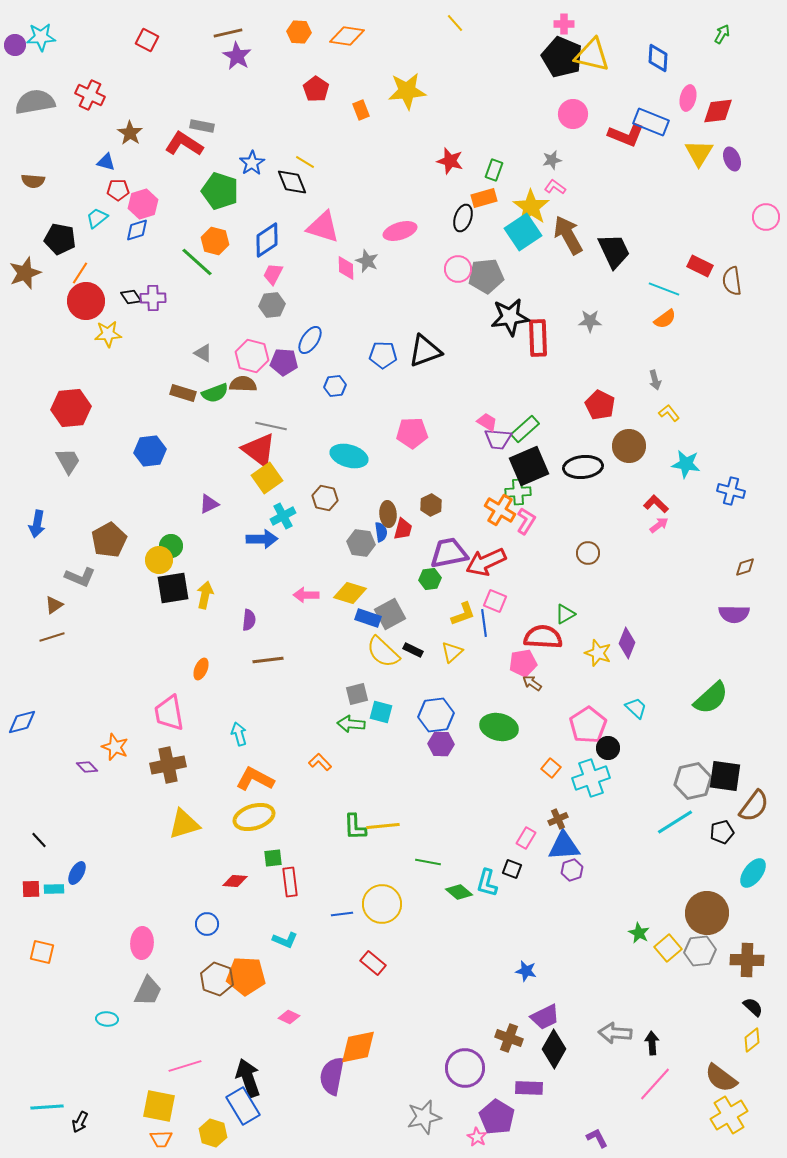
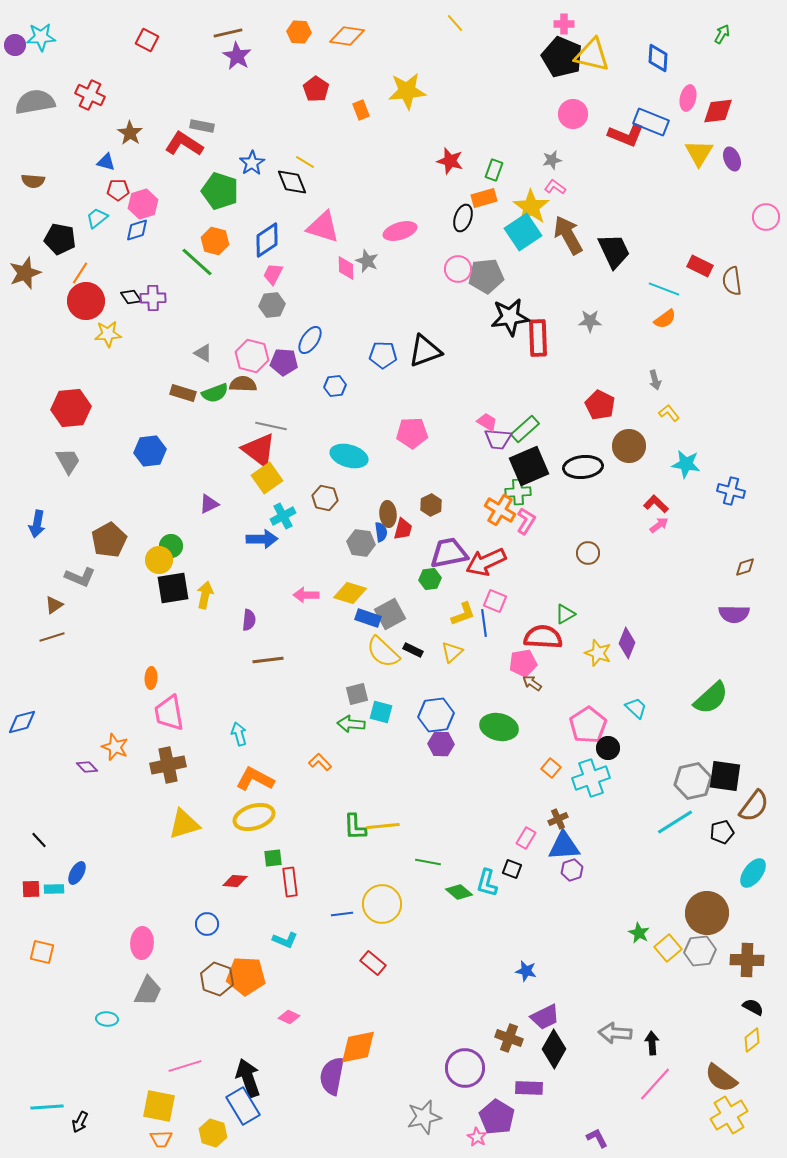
orange ellipse at (201, 669): moved 50 px left, 9 px down; rotated 20 degrees counterclockwise
black semicircle at (753, 1007): rotated 15 degrees counterclockwise
